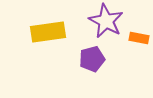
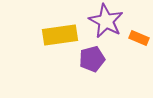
yellow rectangle: moved 12 px right, 3 px down
orange rectangle: rotated 12 degrees clockwise
